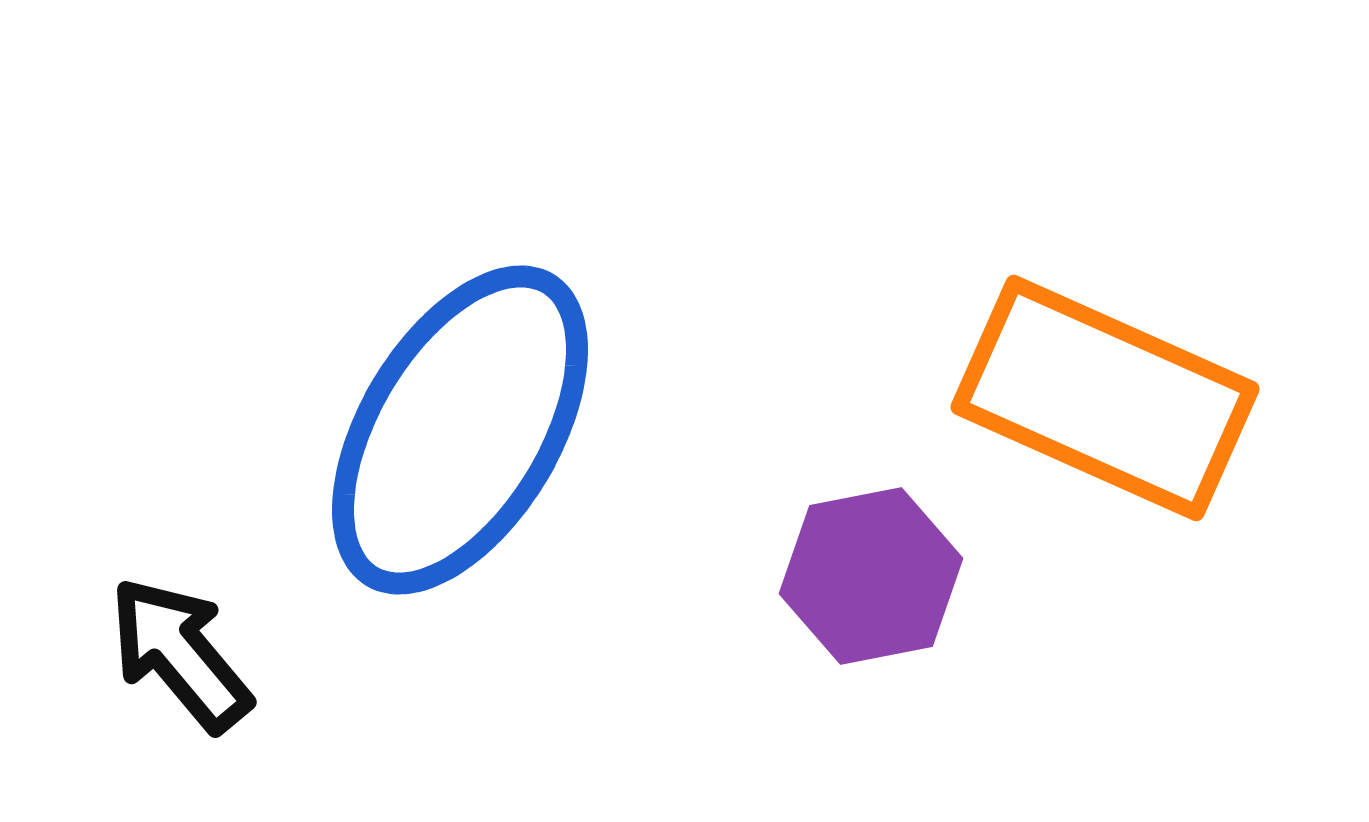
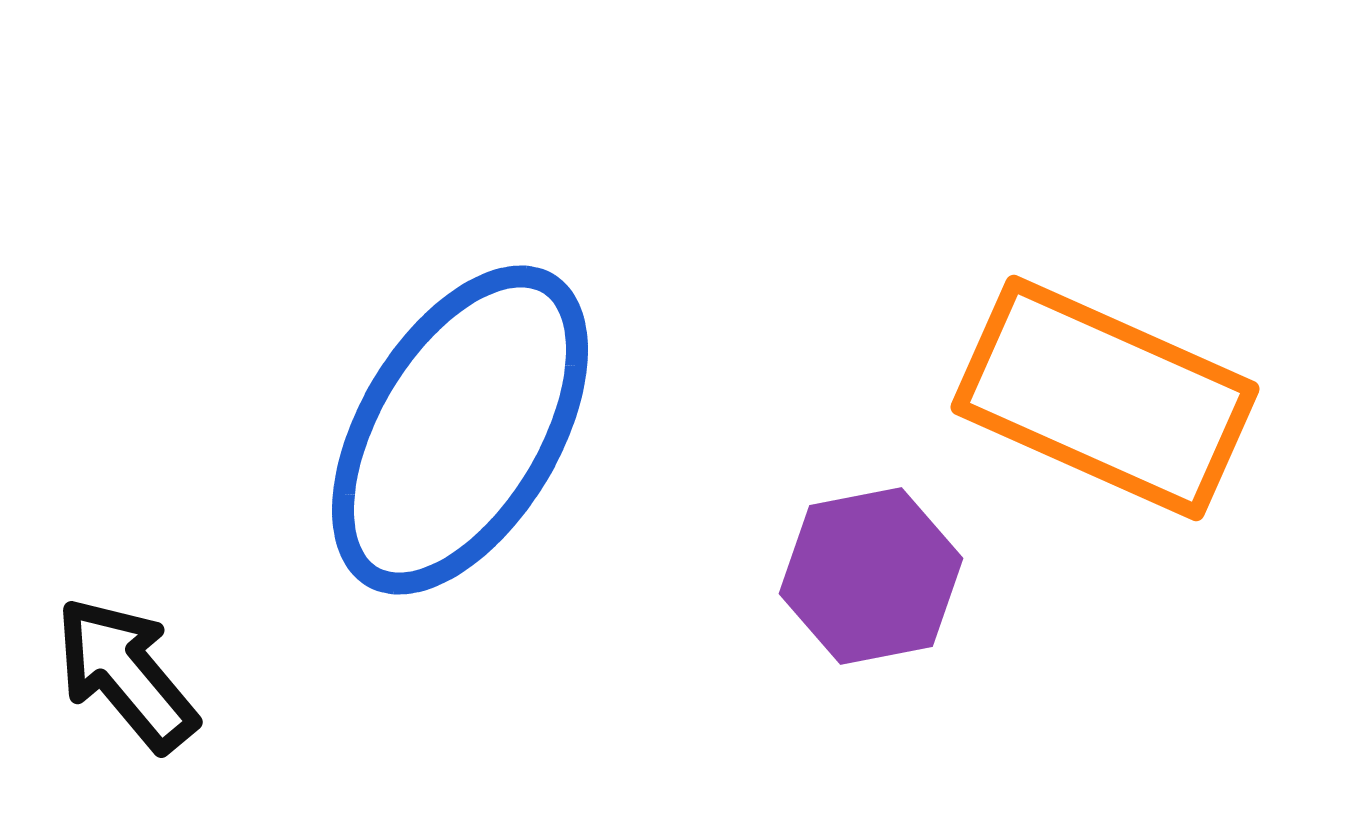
black arrow: moved 54 px left, 20 px down
